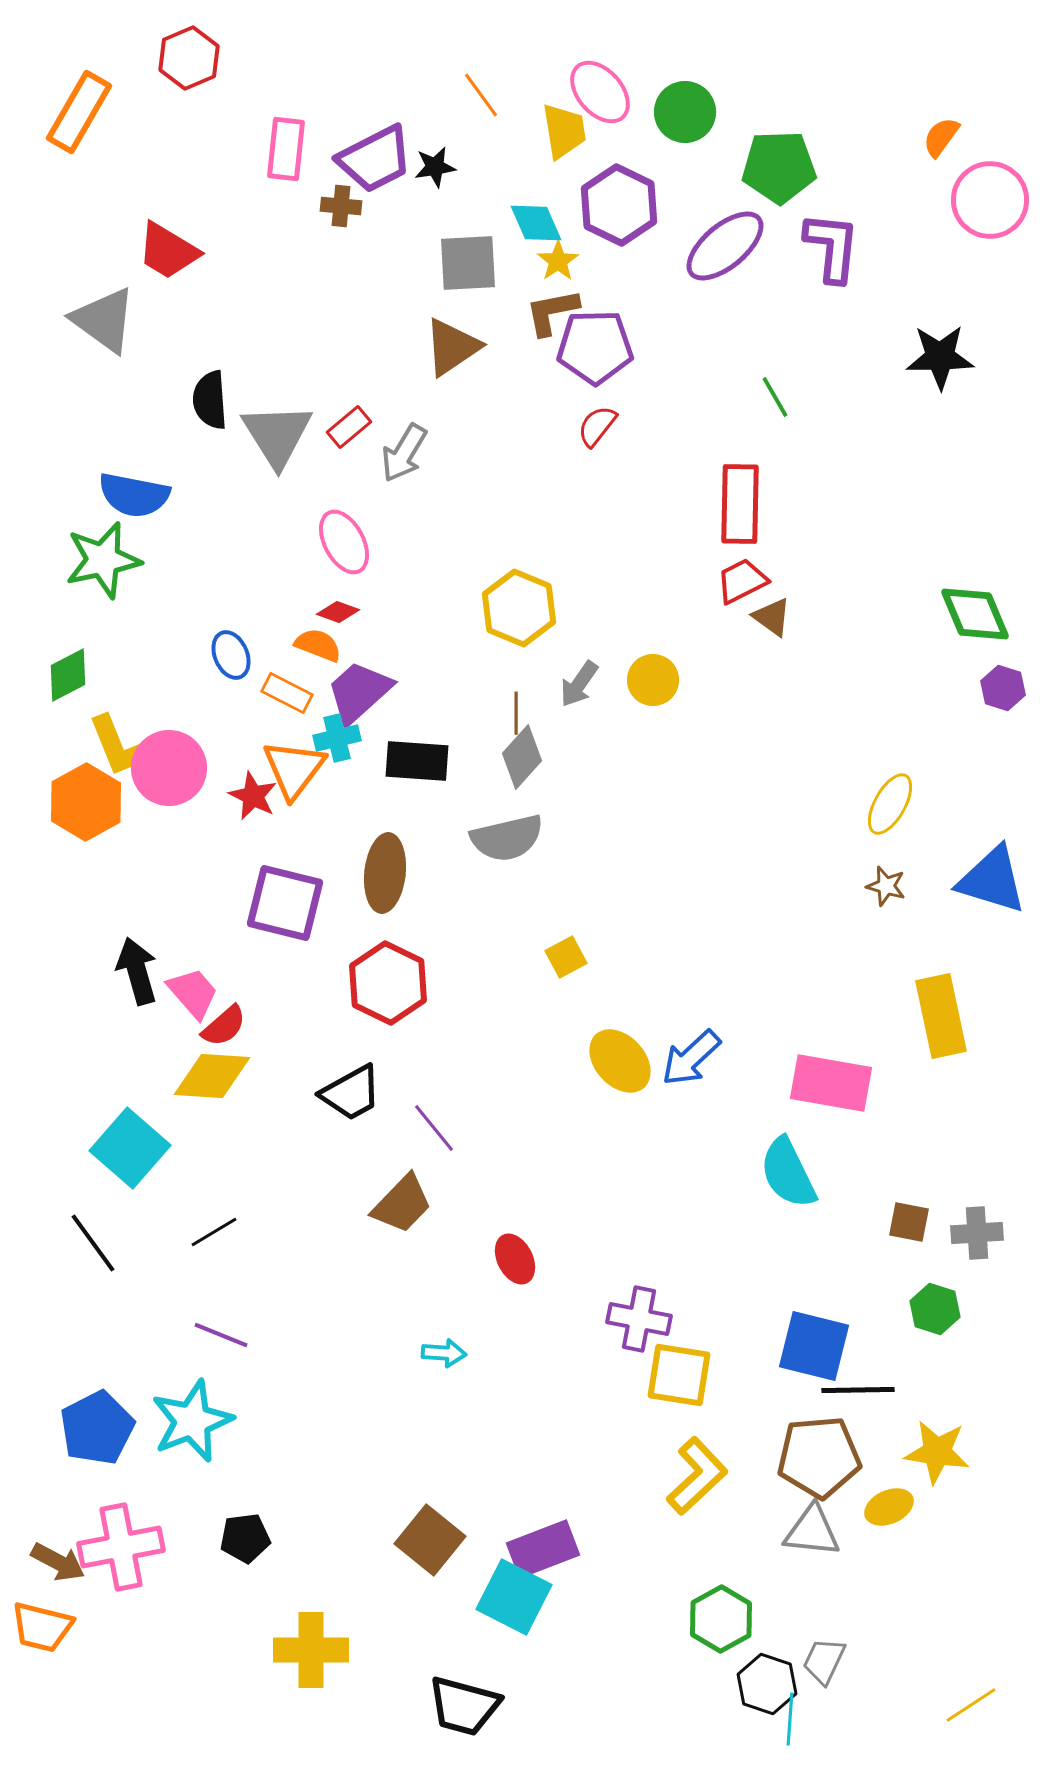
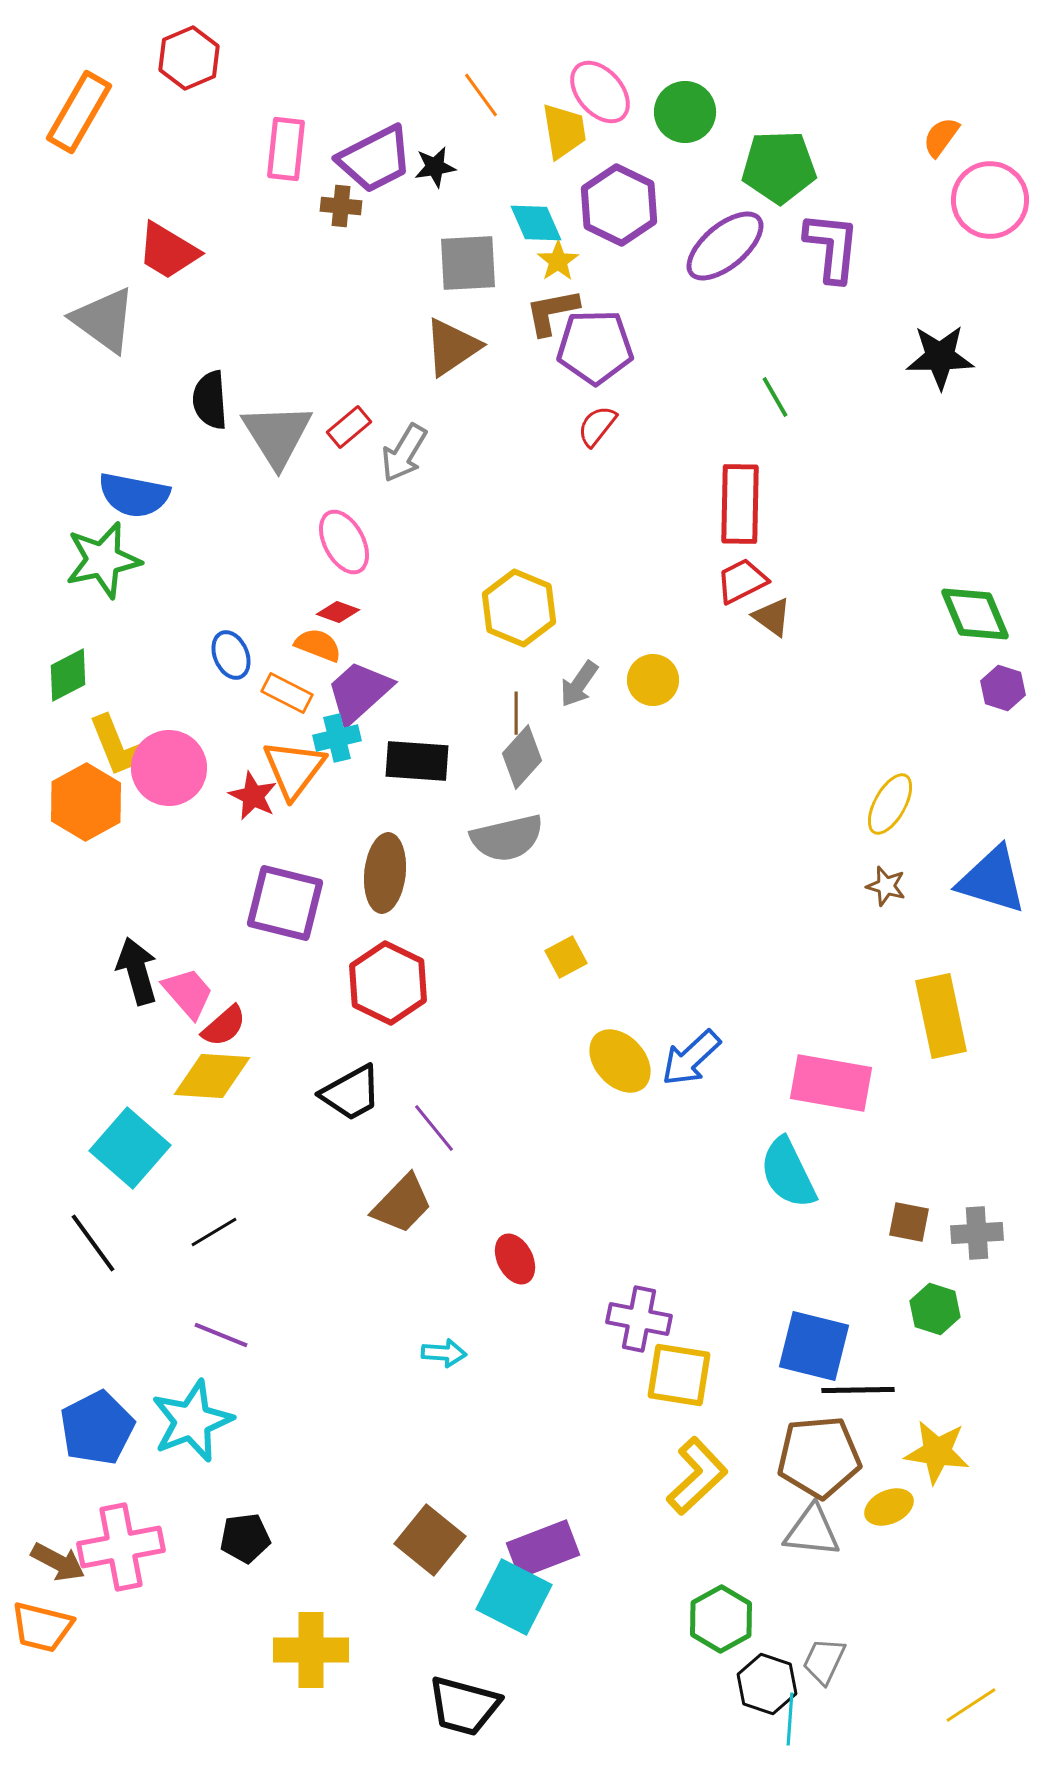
pink trapezoid at (193, 993): moved 5 px left
